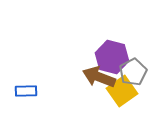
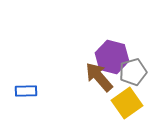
gray pentagon: rotated 12 degrees clockwise
brown arrow: rotated 28 degrees clockwise
yellow square: moved 5 px right, 12 px down
